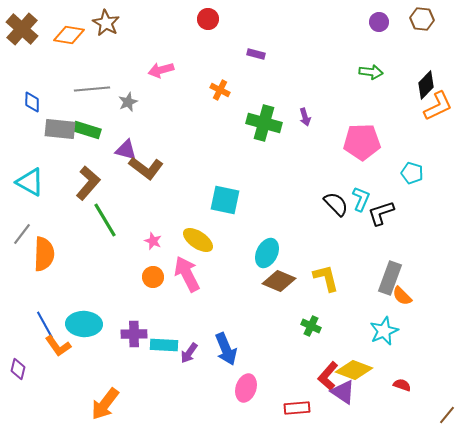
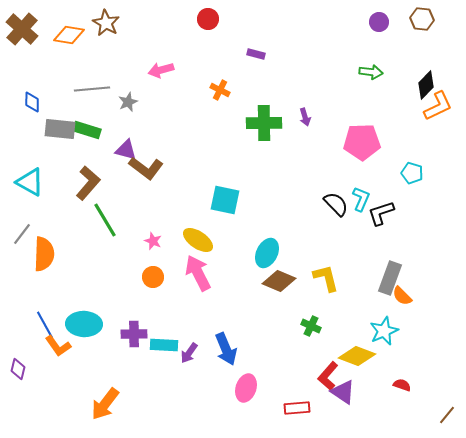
green cross at (264, 123): rotated 16 degrees counterclockwise
pink arrow at (187, 274): moved 11 px right, 1 px up
yellow diamond at (354, 370): moved 3 px right, 14 px up
